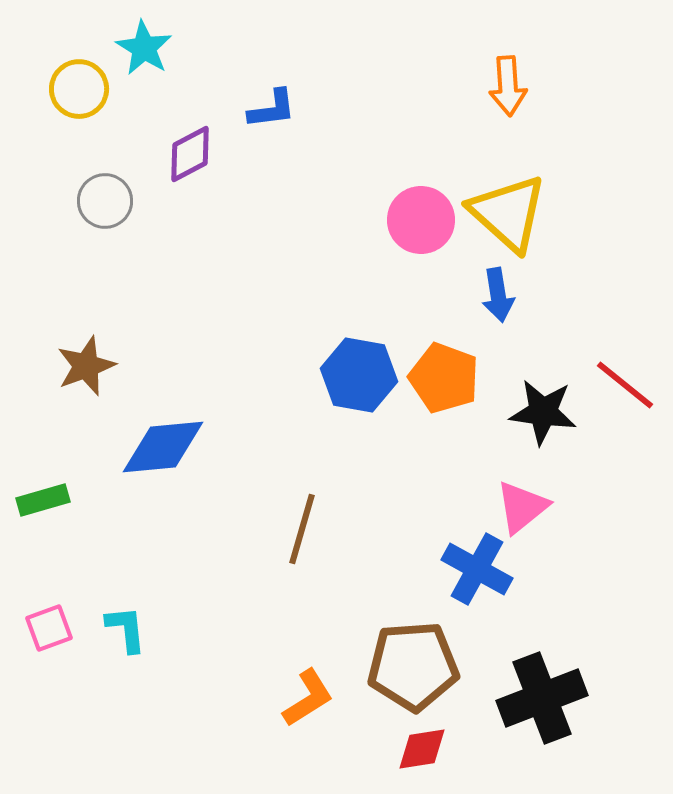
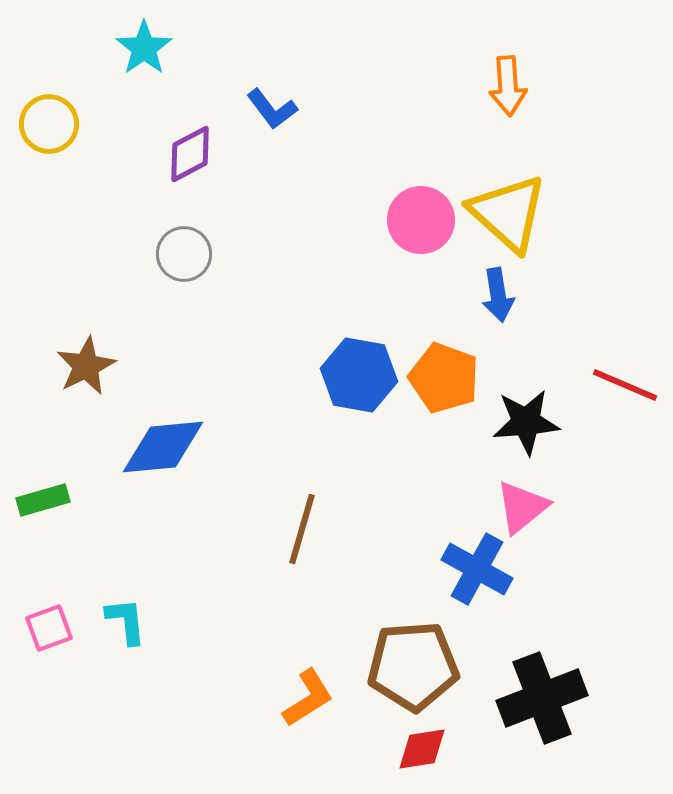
cyan star: rotated 6 degrees clockwise
yellow circle: moved 30 px left, 35 px down
blue L-shape: rotated 60 degrees clockwise
gray circle: moved 79 px right, 53 px down
brown star: rotated 6 degrees counterclockwise
red line: rotated 16 degrees counterclockwise
black star: moved 17 px left, 10 px down; rotated 12 degrees counterclockwise
cyan L-shape: moved 8 px up
